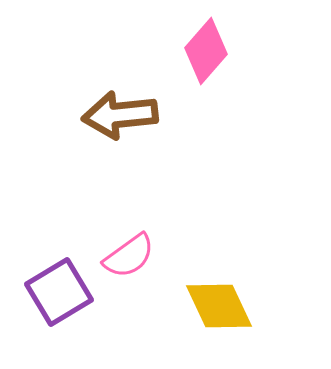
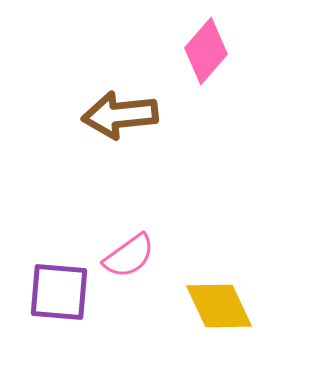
purple square: rotated 36 degrees clockwise
